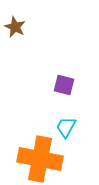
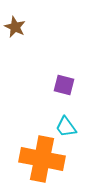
cyan trapezoid: rotated 65 degrees counterclockwise
orange cross: moved 2 px right
